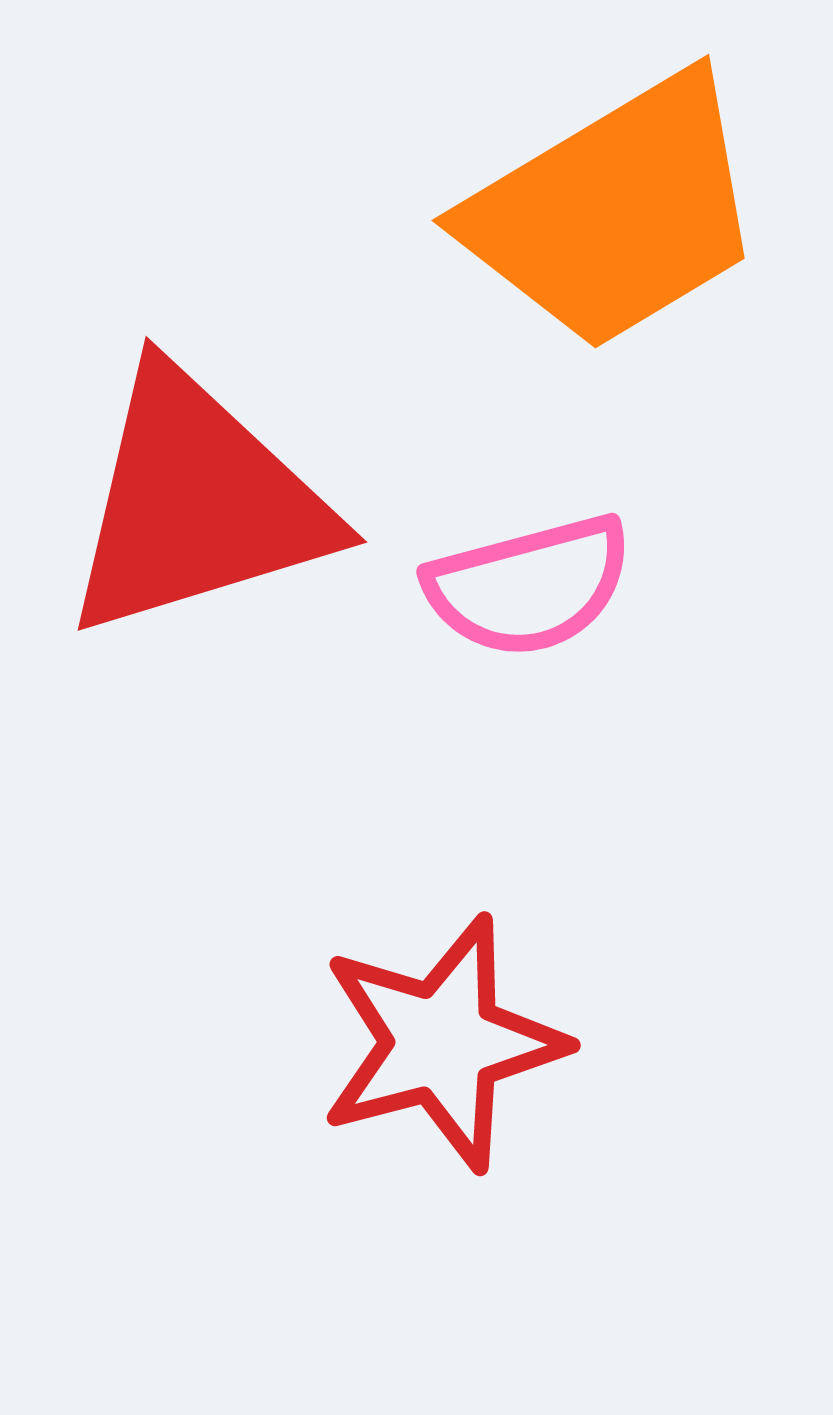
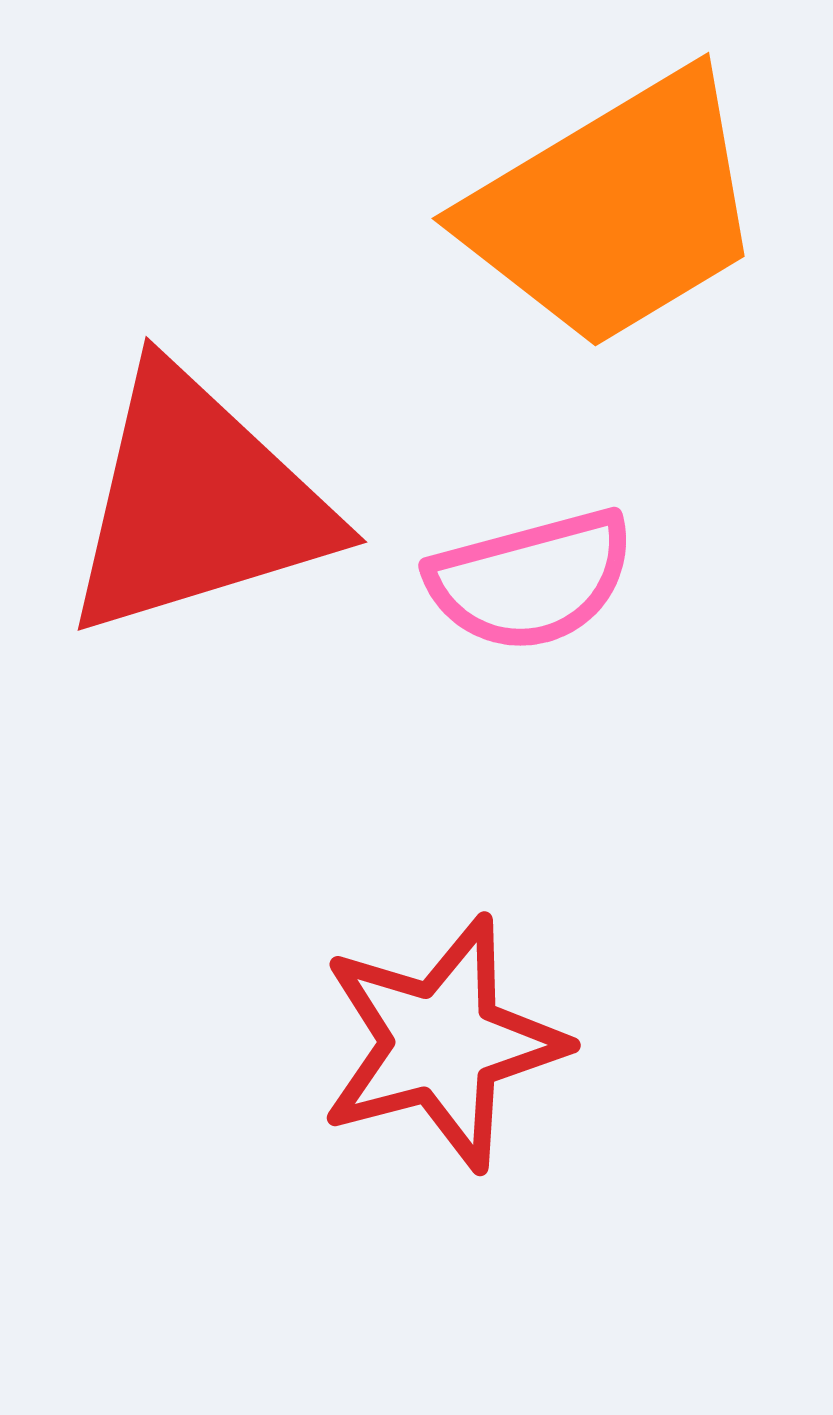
orange trapezoid: moved 2 px up
pink semicircle: moved 2 px right, 6 px up
